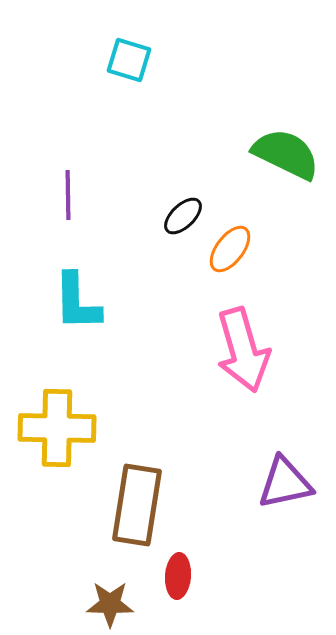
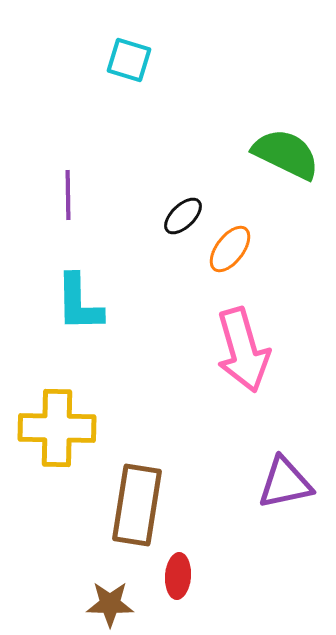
cyan L-shape: moved 2 px right, 1 px down
